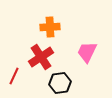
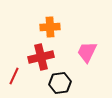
red cross: rotated 20 degrees clockwise
